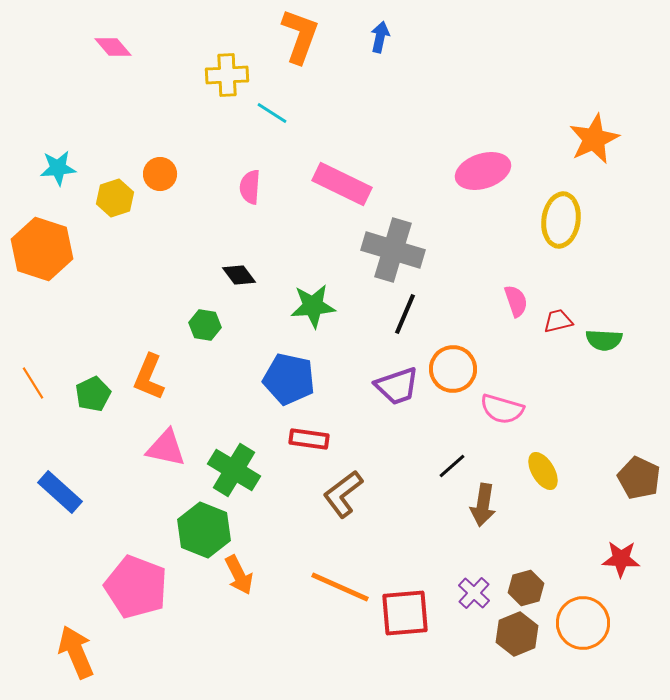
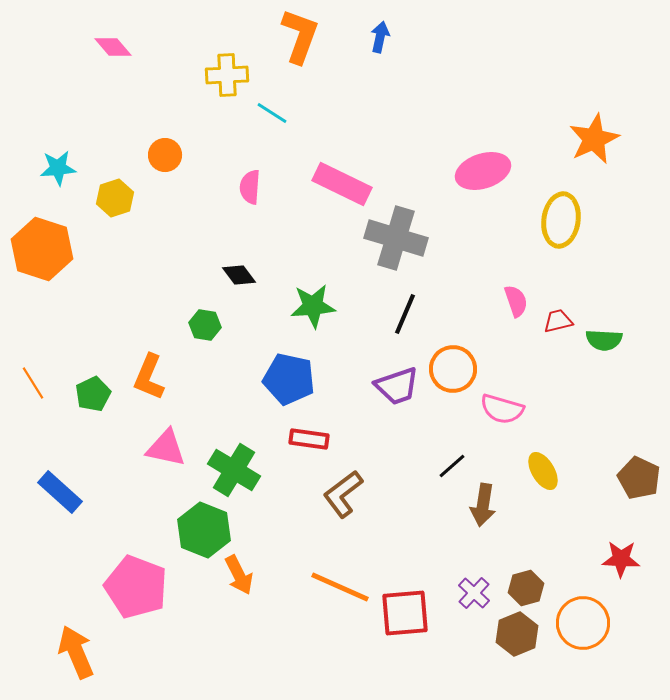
orange circle at (160, 174): moved 5 px right, 19 px up
gray cross at (393, 250): moved 3 px right, 12 px up
